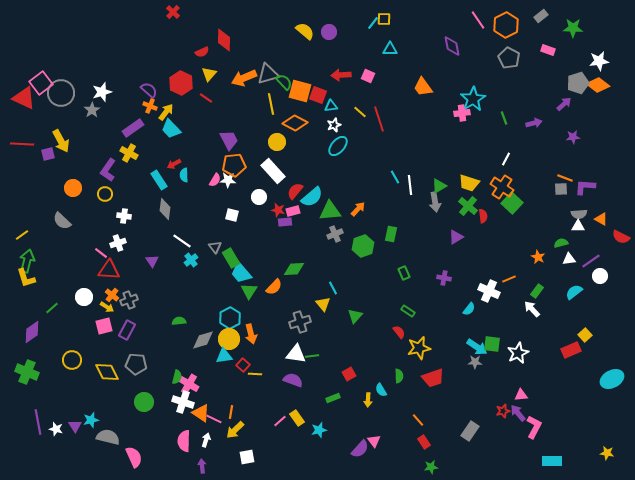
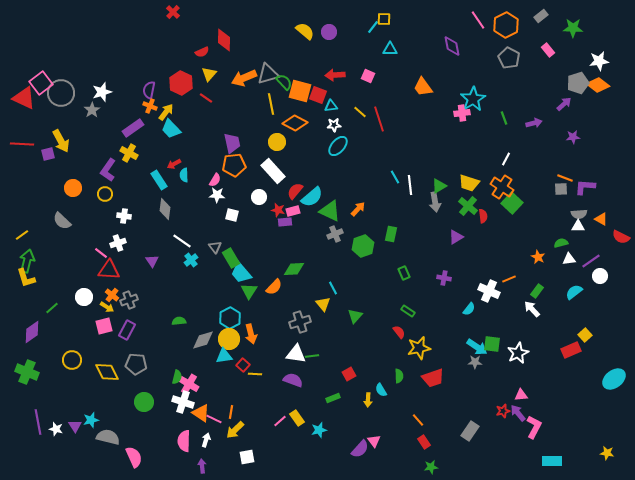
cyan line at (373, 23): moved 4 px down
pink rectangle at (548, 50): rotated 32 degrees clockwise
red arrow at (341, 75): moved 6 px left
purple semicircle at (149, 90): rotated 120 degrees counterclockwise
white star at (334, 125): rotated 16 degrees clockwise
purple trapezoid at (229, 140): moved 3 px right, 3 px down; rotated 15 degrees clockwise
white star at (228, 180): moved 11 px left, 15 px down
green triangle at (330, 211): rotated 30 degrees clockwise
cyan ellipse at (612, 379): moved 2 px right; rotated 10 degrees counterclockwise
